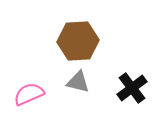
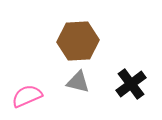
black cross: moved 1 px left, 4 px up
pink semicircle: moved 2 px left, 2 px down
